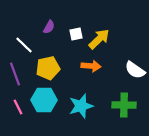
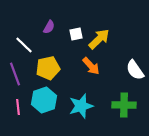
orange arrow: rotated 42 degrees clockwise
white semicircle: rotated 20 degrees clockwise
cyan hexagon: rotated 20 degrees counterclockwise
pink line: rotated 21 degrees clockwise
